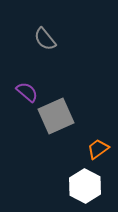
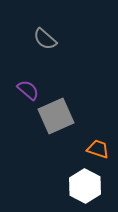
gray semicircle: rotated 10 degrees counterclockwise
purple semicircle: moved 1 px right, 2 px up
orange trapezoid: rotated 55 degrees clockwise
